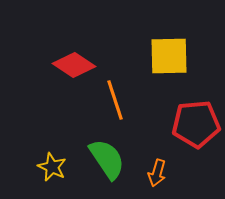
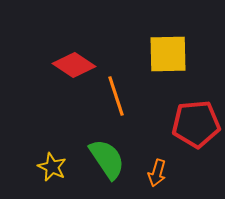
yellow square: moved 1 px left, 2 px up
orange line: moved 1 px right, 4 px up
